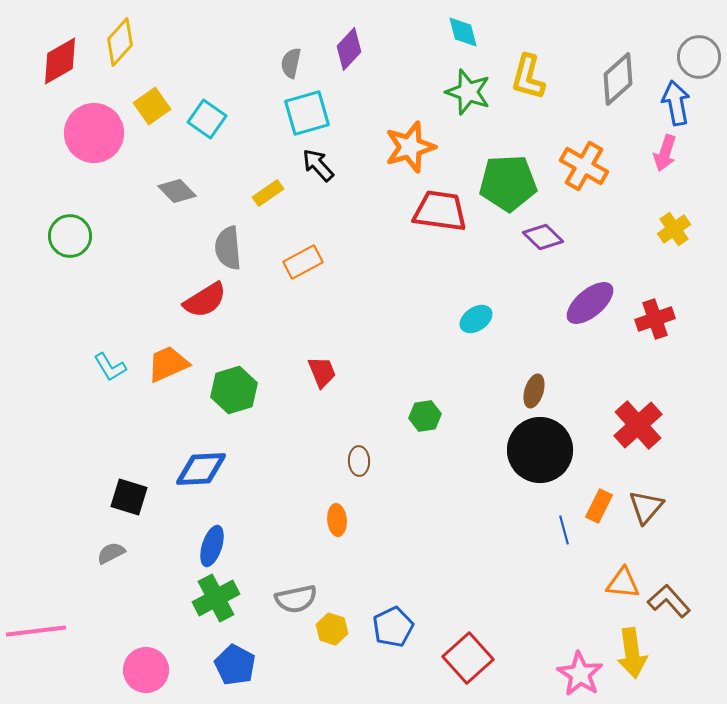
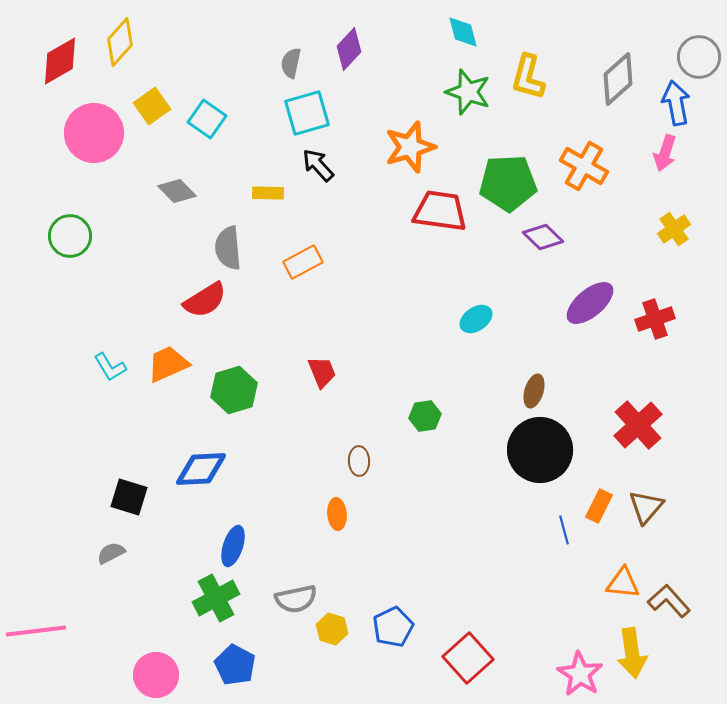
yellow rectangle at (268, 193): rotated 36 degrees clockwise
orange ellipse at (337, 520): moved 6 px up
blue ellipse at (212, 546): moved 21 px right
pink circle at (146, 670): moved 10 px right, 5 px down
